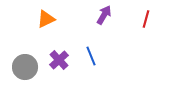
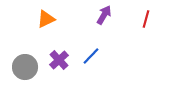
blue line: rotated 66 degrees clockwise
